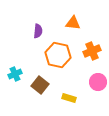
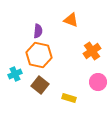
orange triangle: moved 2 px left, 3 px up; rotated 14 degrees clockwise
orange cross: rotated 12 degrees counterclockwise
orange hexagon: moved 19 px left
